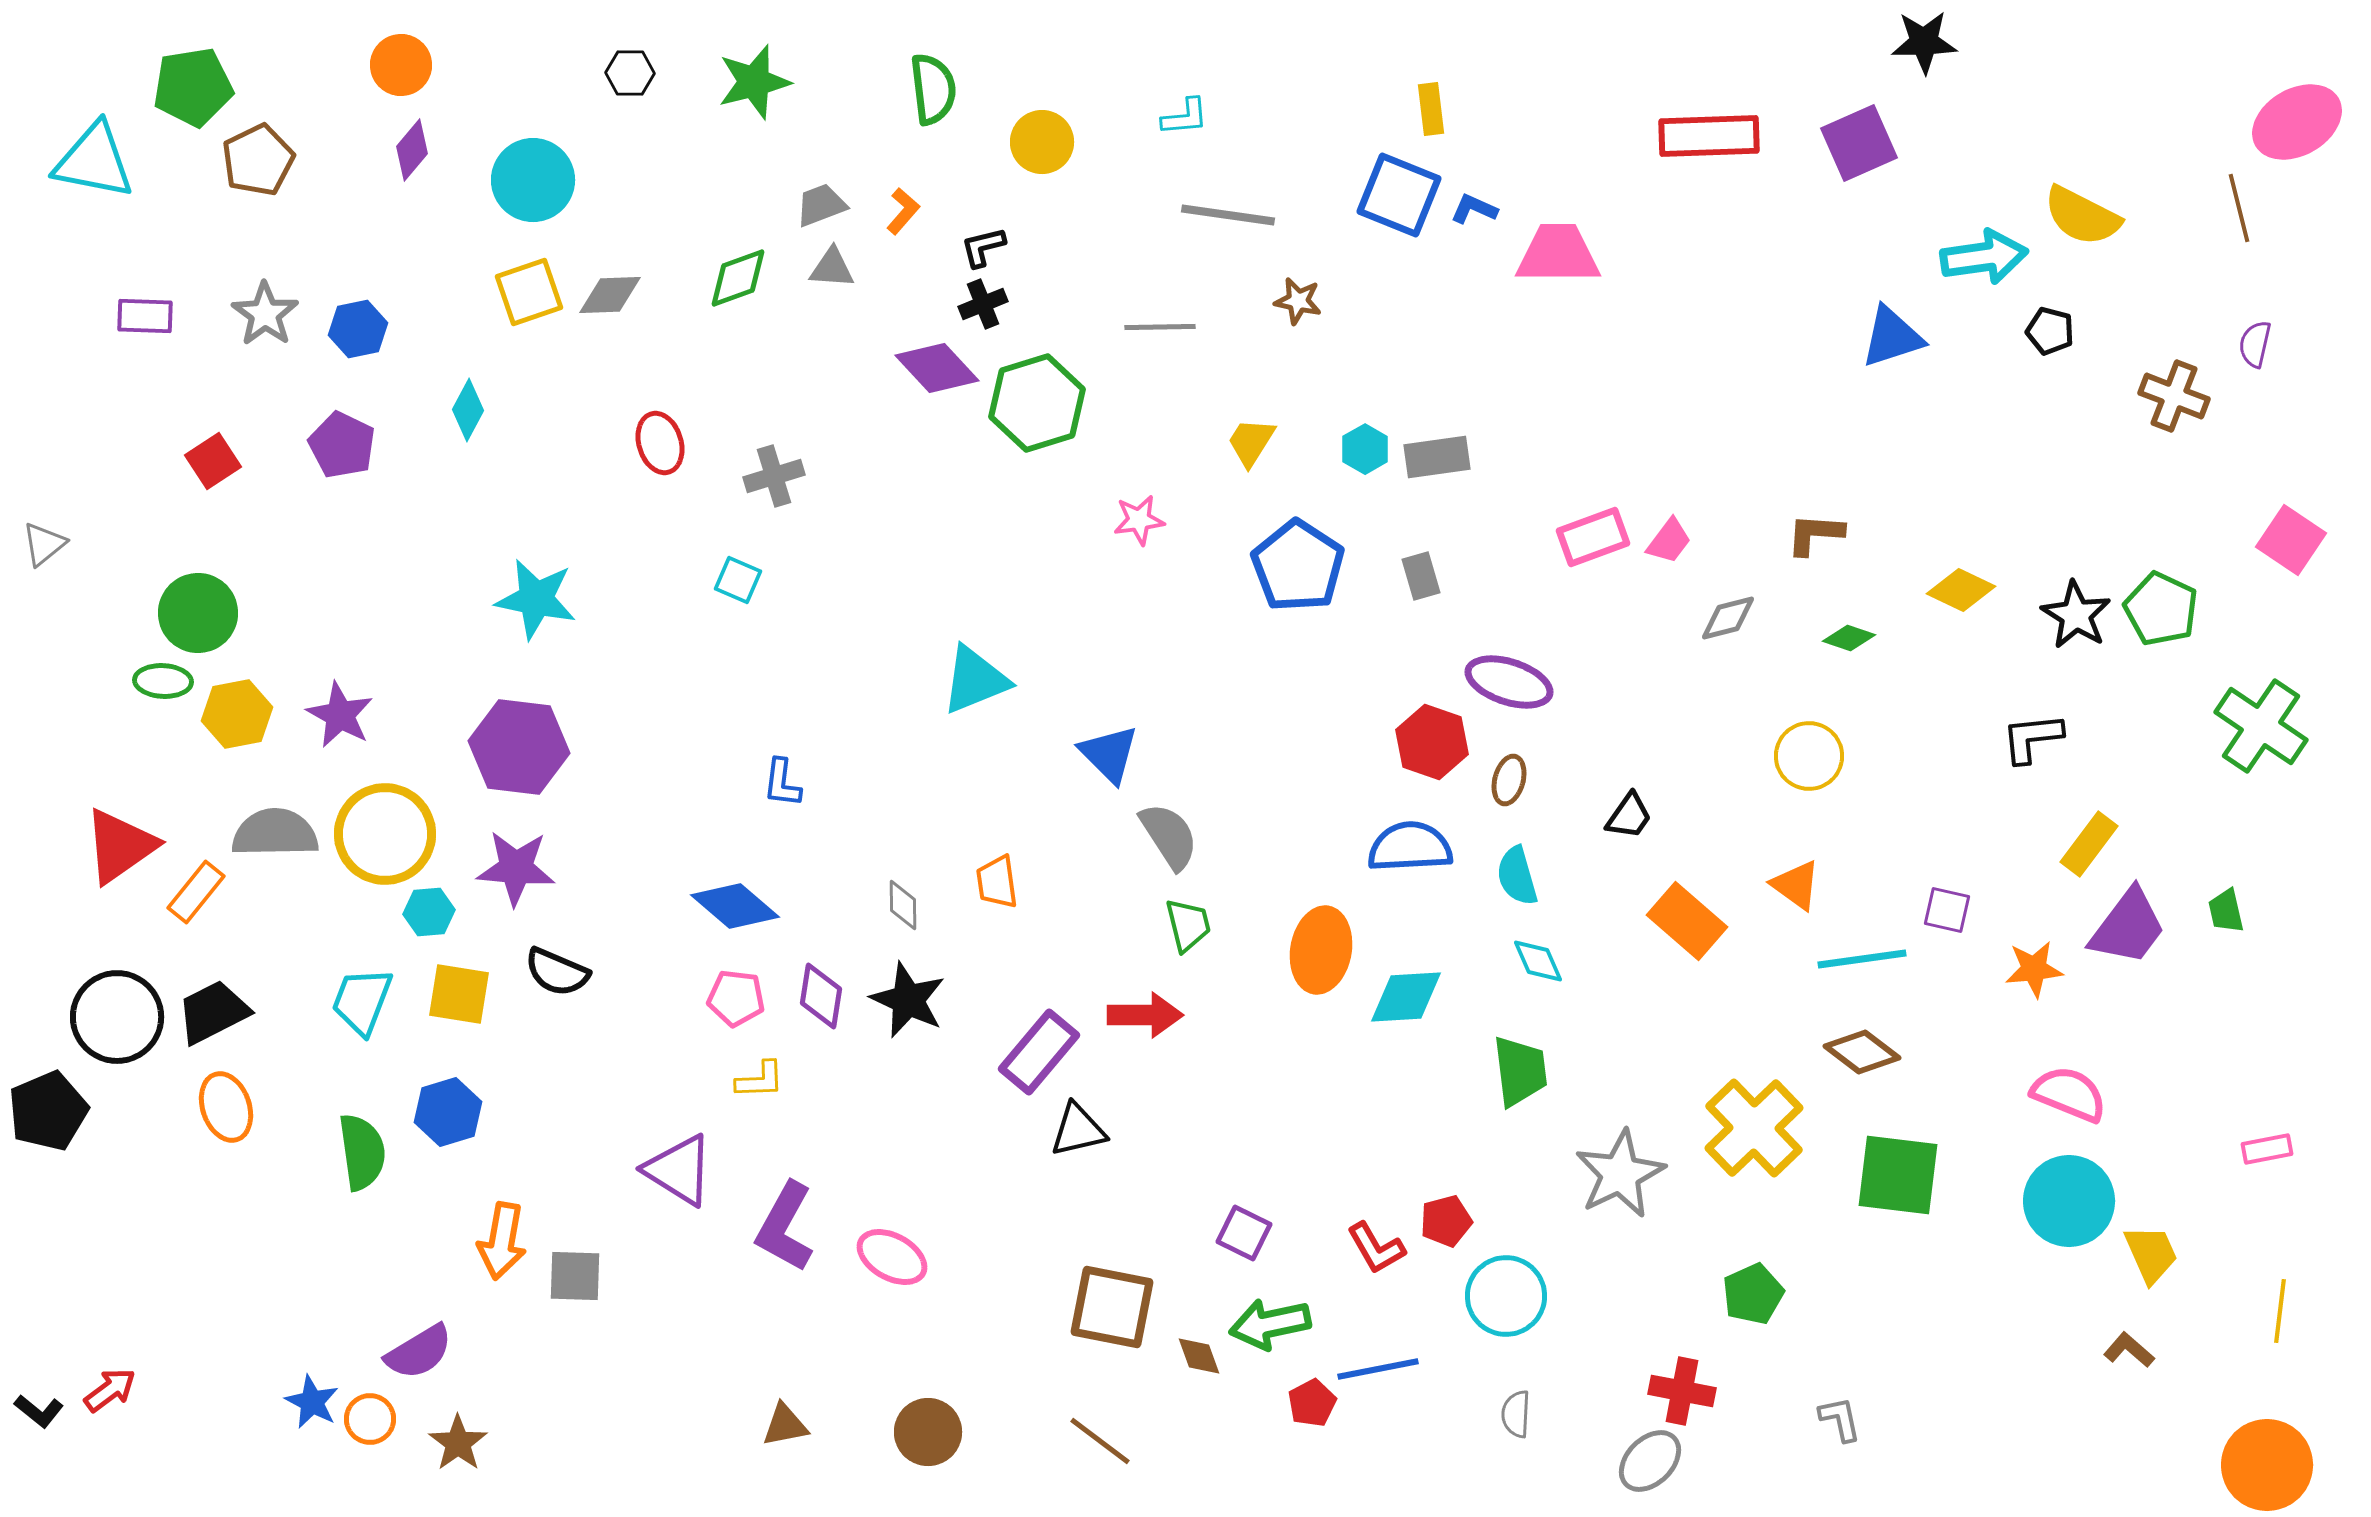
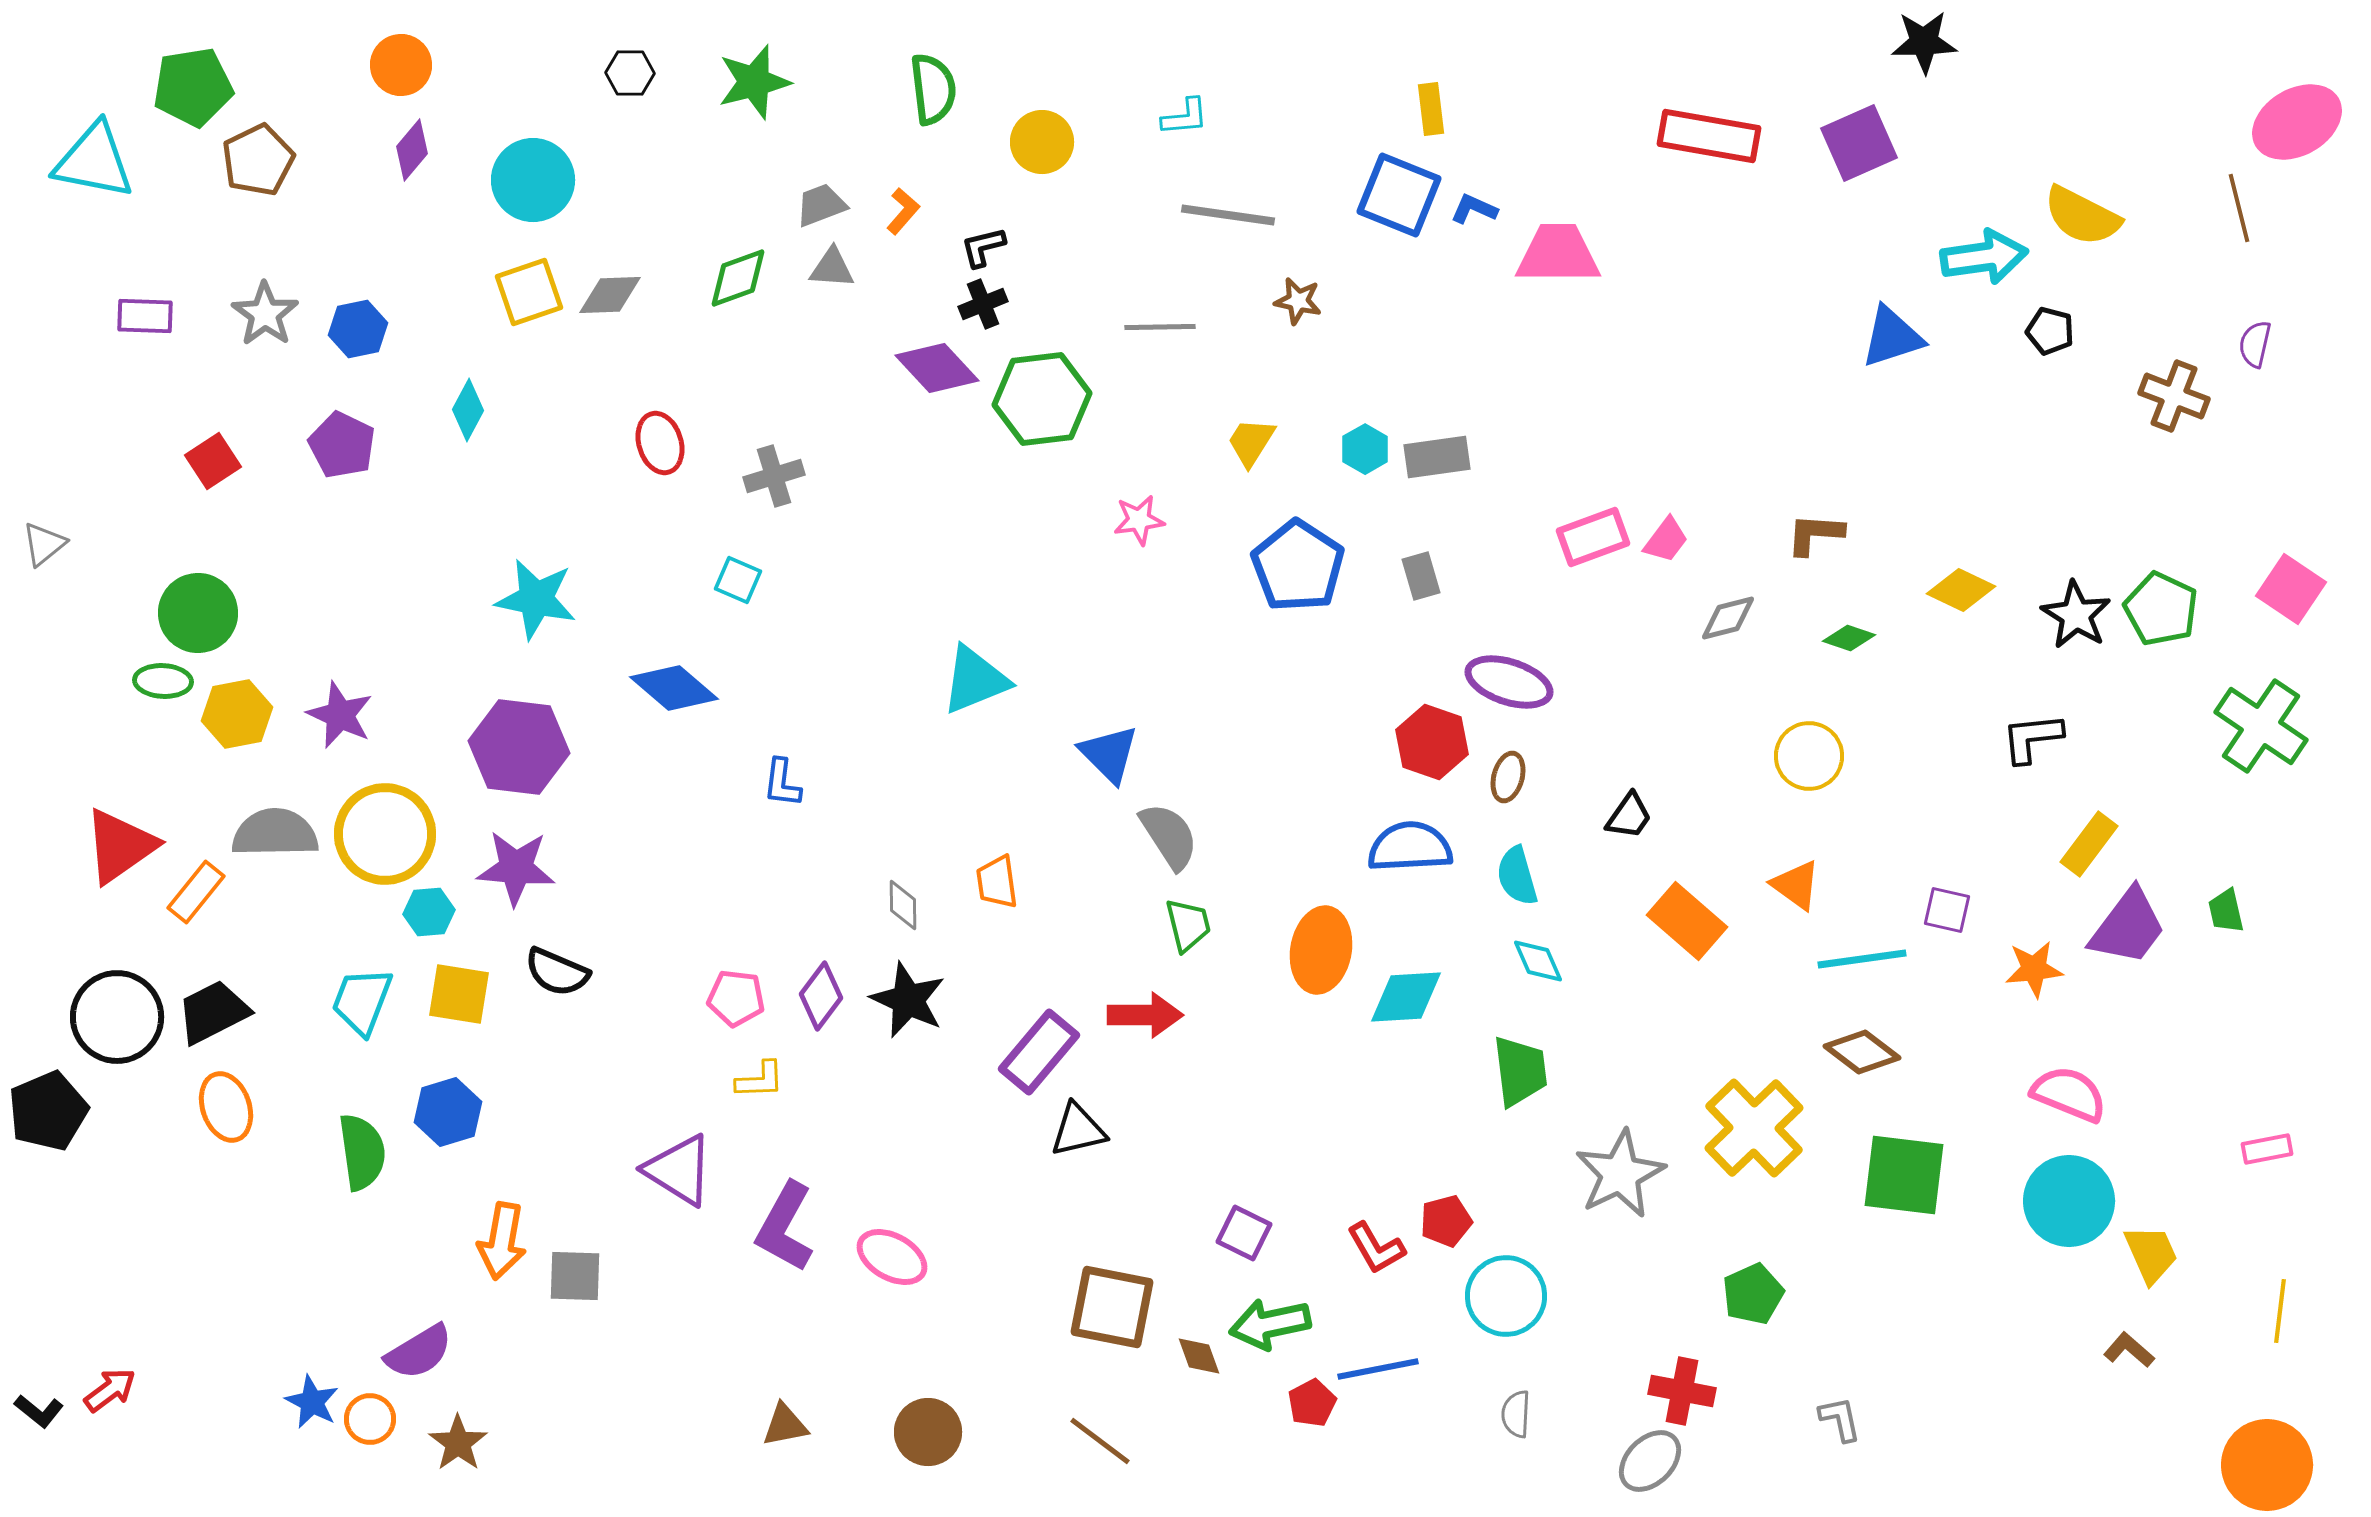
red rectangle at (1709, 136): rotated 12 degrees clockwise
green hexagon at (1037, 403): moved 5 px right, 4 px up; rotated 10 degrees clockwise
pink square at (2291, 540): moved 49 px down
pink trapezoid at (1669, 541): moved 3 px left, 1 px up
purple star at (340, 715): rotated 4 degrees counterclockwise
brown ellipse at (1509, 780): moved 1 px left, 3 px up
blue diamond at (735, 906): moved 61 px left, 218 px up
purple diamond at (821, 996): rotated 28 degrees clockwise
green square at (1898, 1175): moved 6 px right
